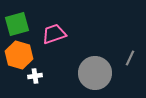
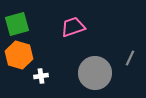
pink trapezoid: moved 19 px right, 7 px up
white cross: moved 6 px right
